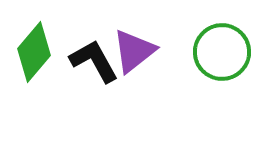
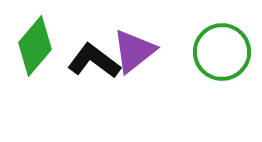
green diamond: moved 1 px right, 6 px up
black L-shape: rotated 24 degrees counterclockwise
